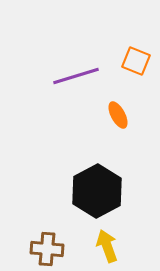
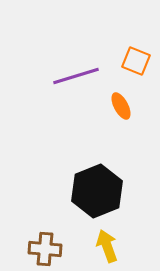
orange ellipse: moved 3 px right, 9 px up
black hexagon: rotated 6 degrees clockwise
brown cross: moved 2 px left
